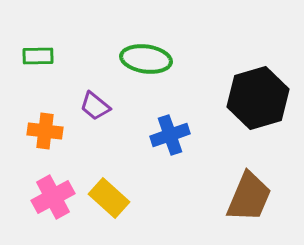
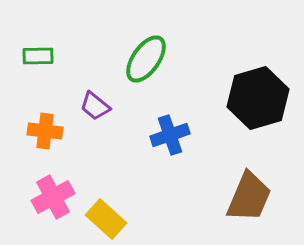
green ellipse: rotated 63 degrees counterclockwise
yellow rectangle: moved 3 px left, 21 px down
